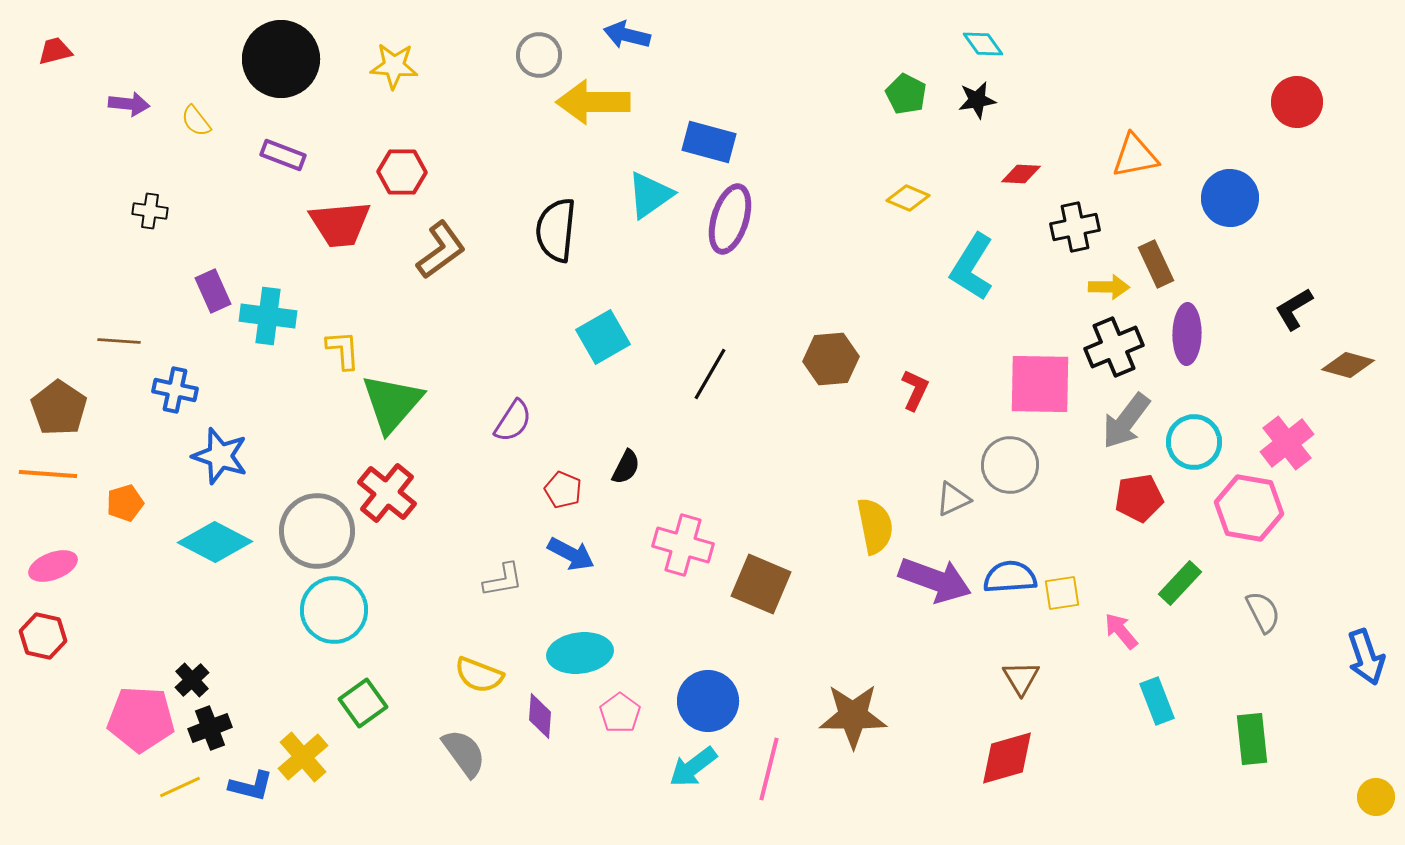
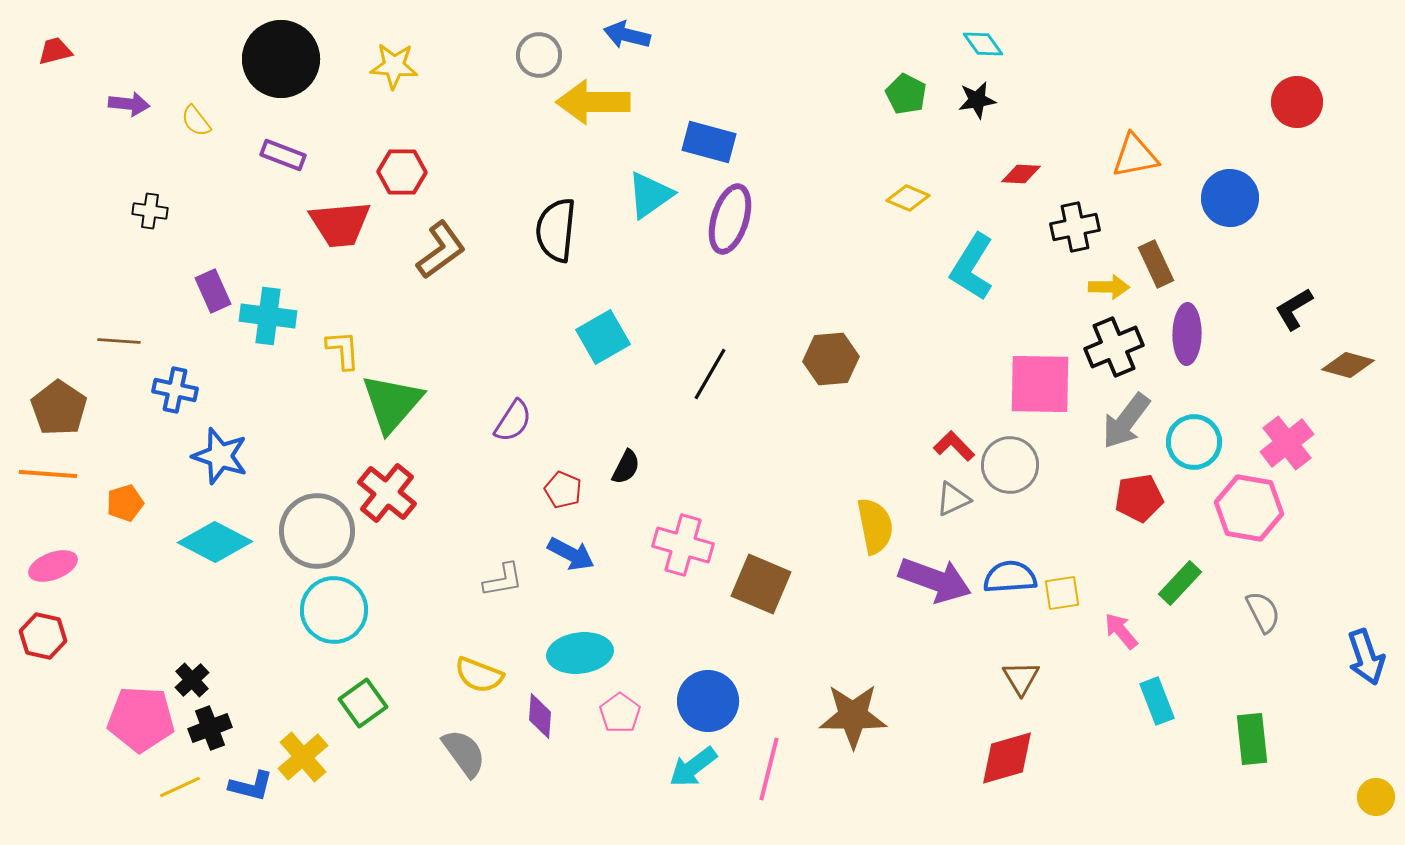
red L-shape at (915, 390): moved 39 px right, 56 px down; rotated 69 degrees counterclockwise
